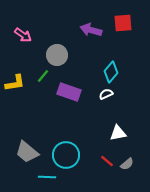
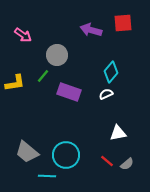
cyan line: moved 1 px up
